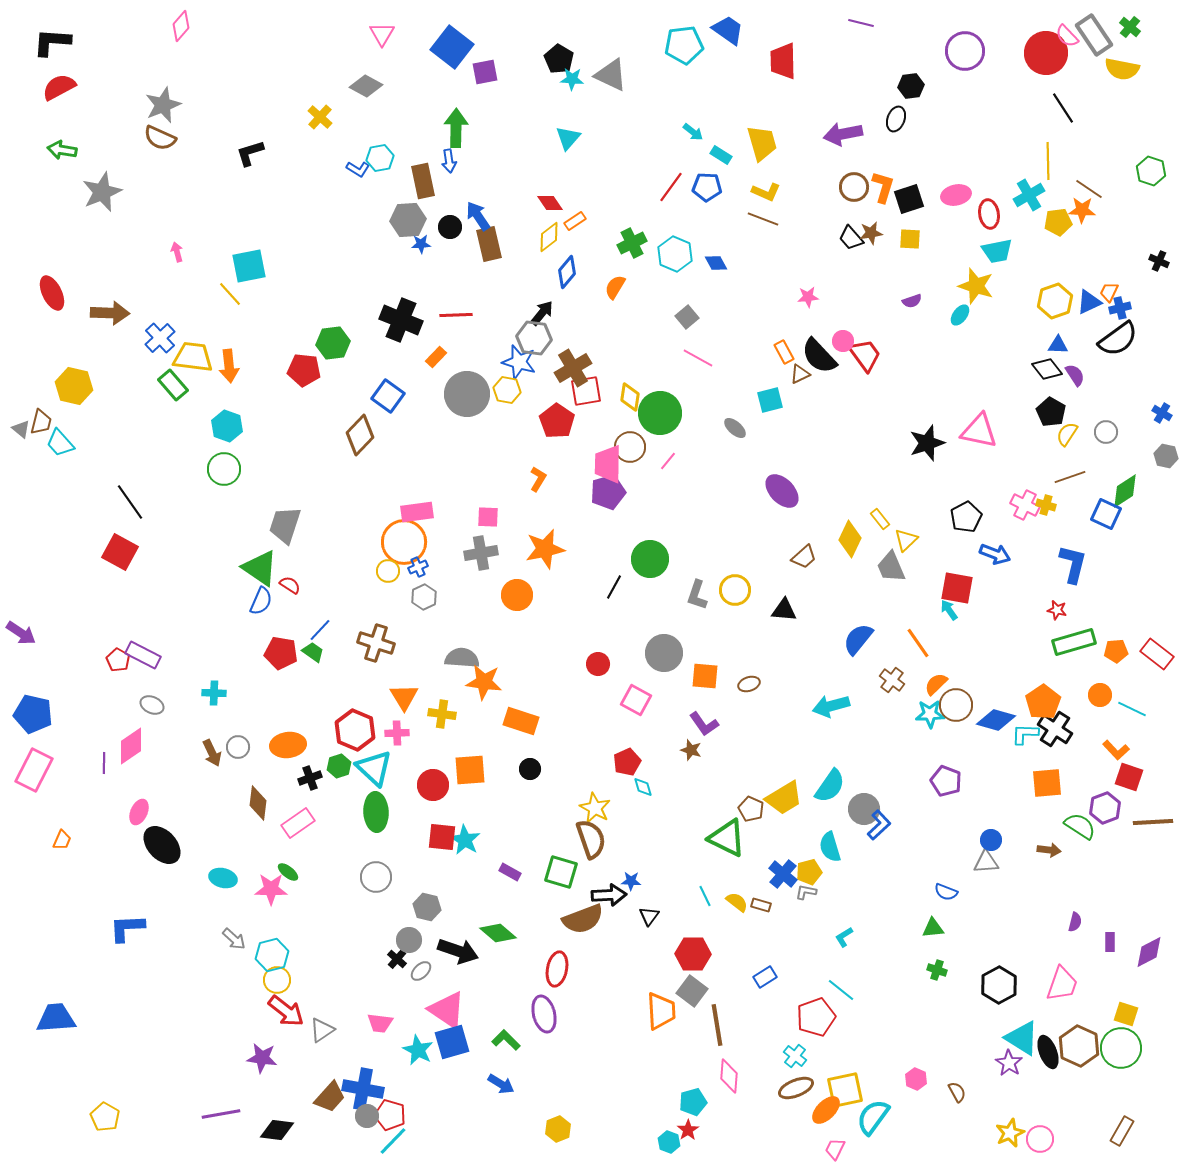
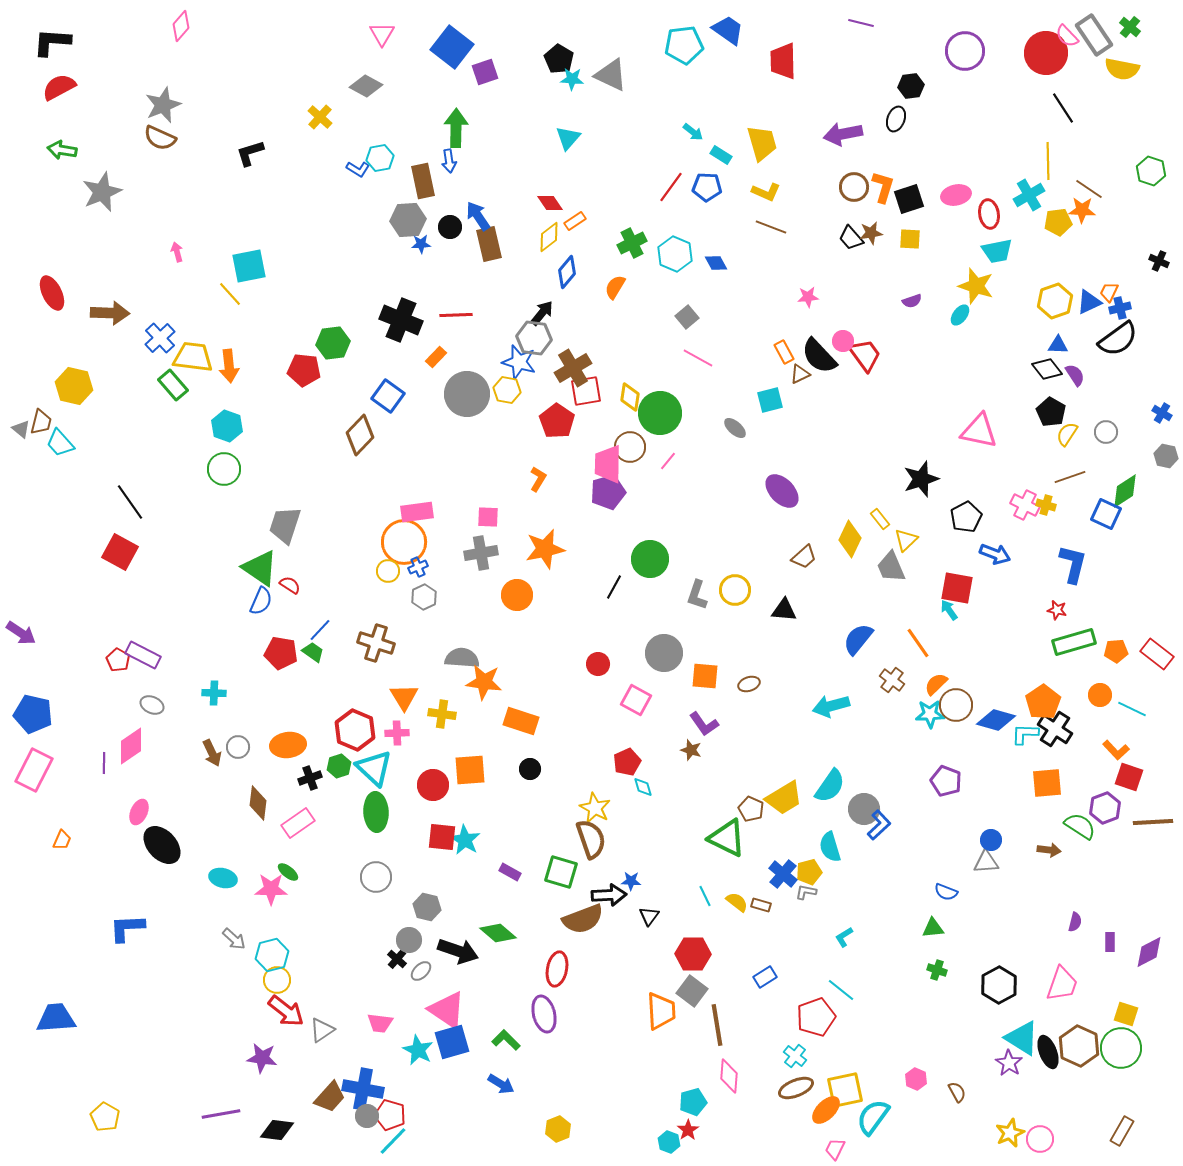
purple square at (485, 72): rotated 8 degrees counterclockwise
brown line at (763, 219): moved 8 px right, 8 px down
black star at (927, 443): moved 6 px left, 36 px down
